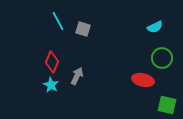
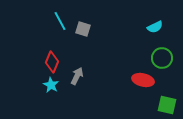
cyan line: moved 2 px right
